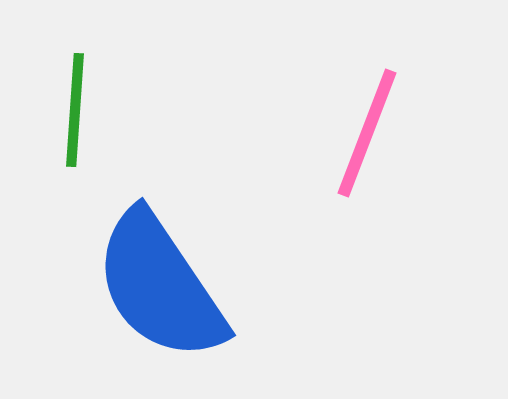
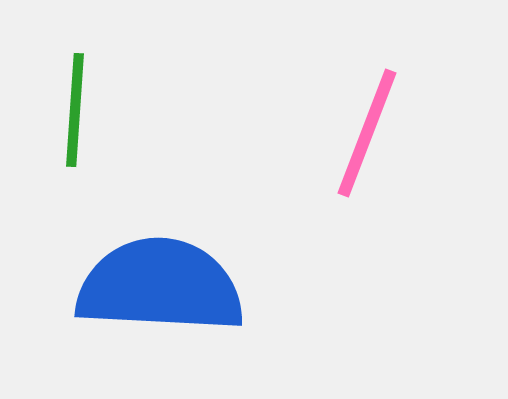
blue semicircle: rotated 127 degrees clockwise
